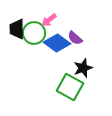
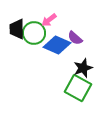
blue diamond: moved 2 px down; rotated 12 degrees counterclockwise
green square: moved 8 px right, 1 px down
